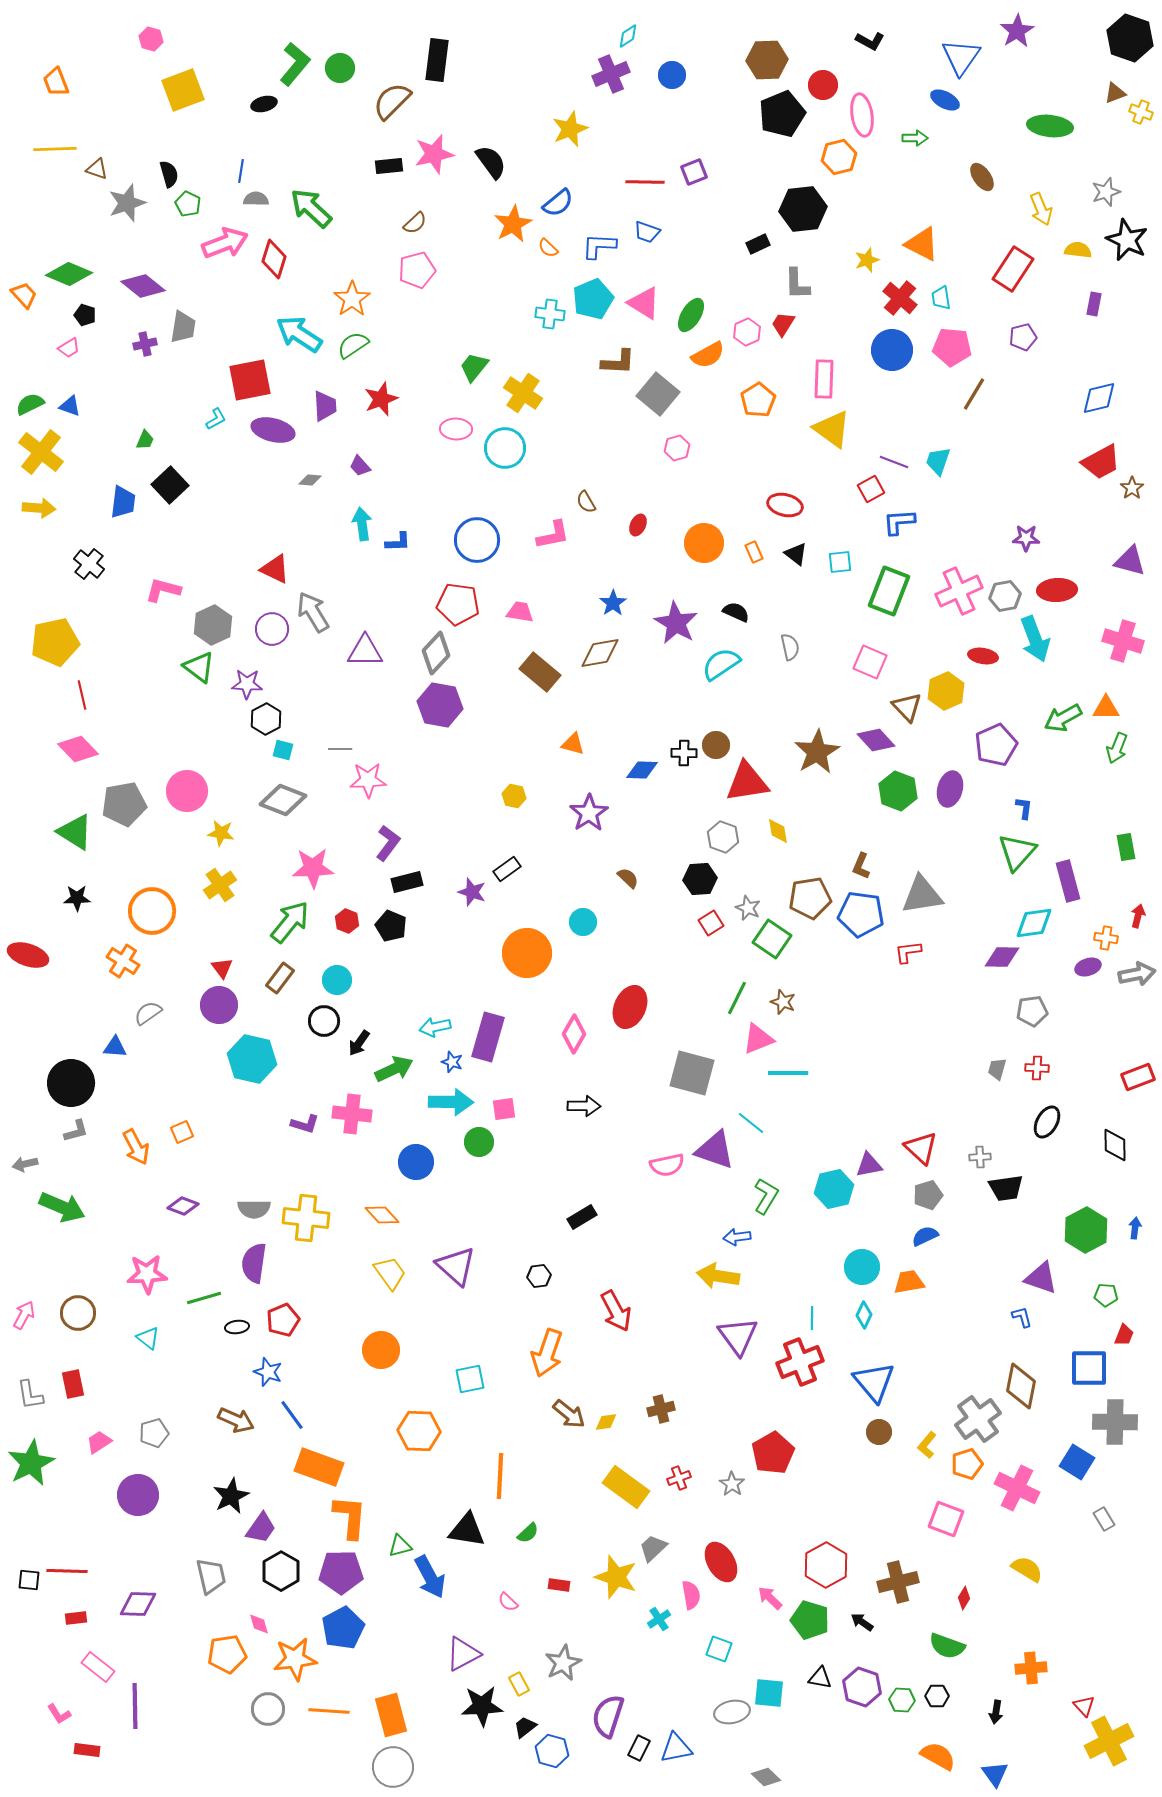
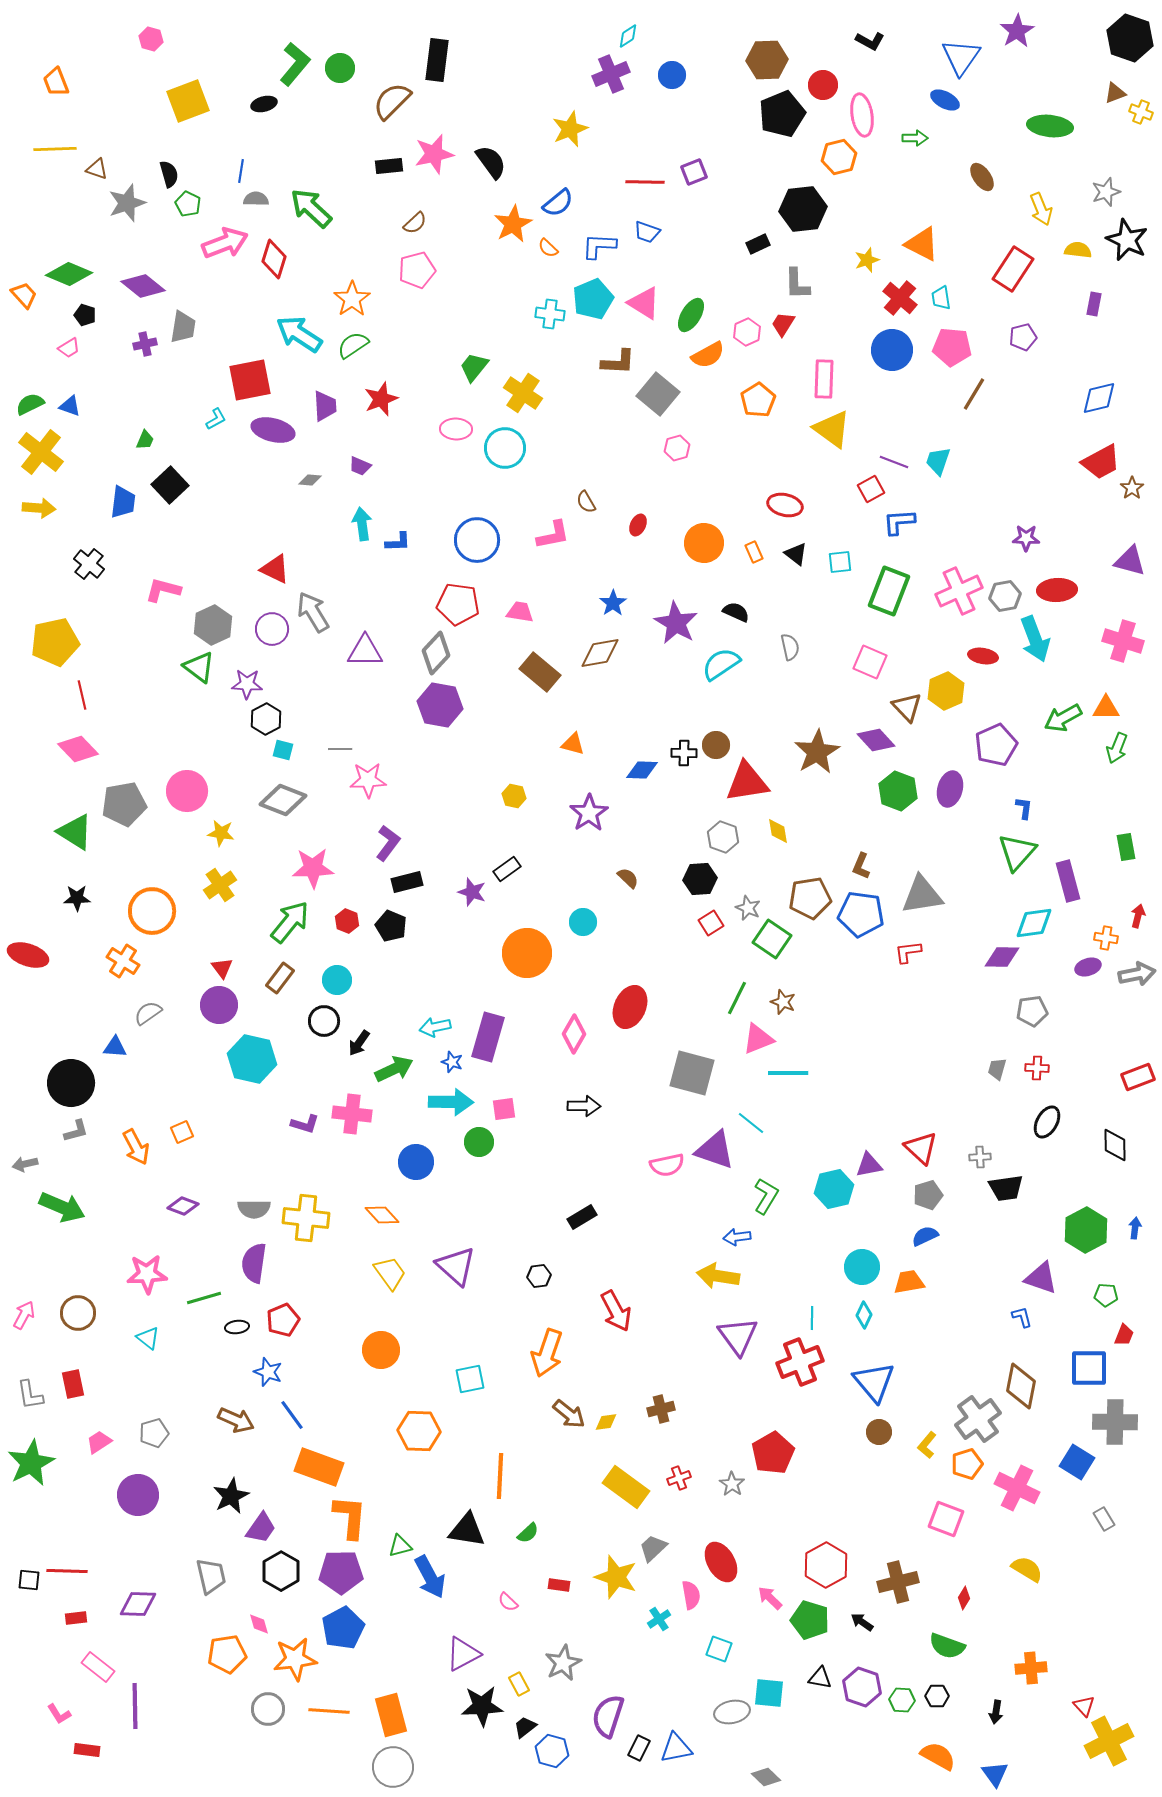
yellow square at (183, 90): moved 5 px right, 11 px down
purple trapezoid at (360, 466): rotated 25 degrees counterclockwise
